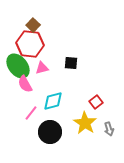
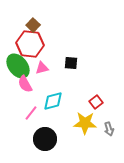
yellow star: rotated 30 degrees counterclockwise
black circle: moved 5 px left, 7 px down
